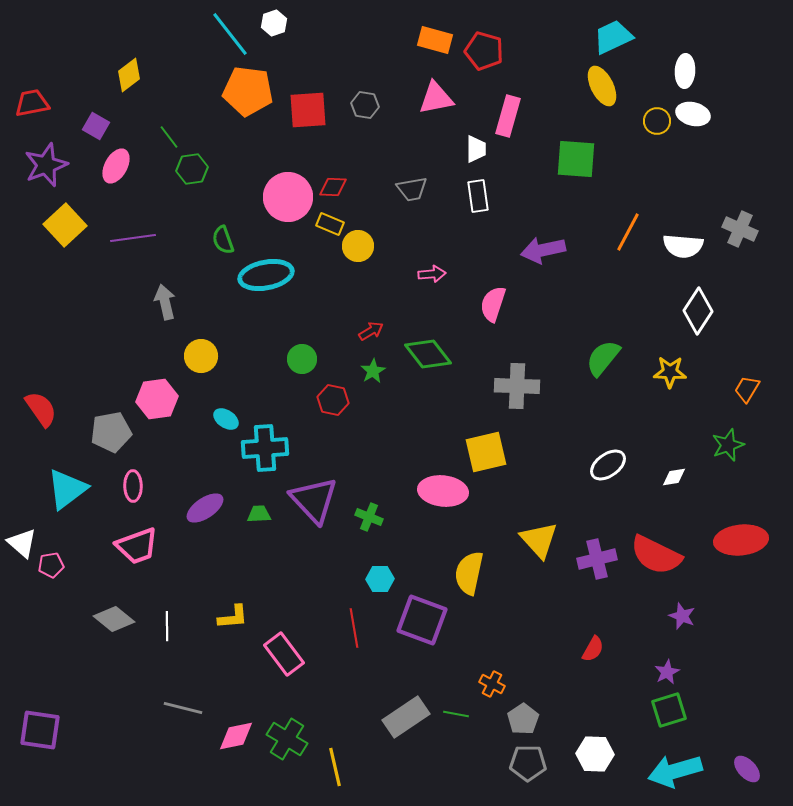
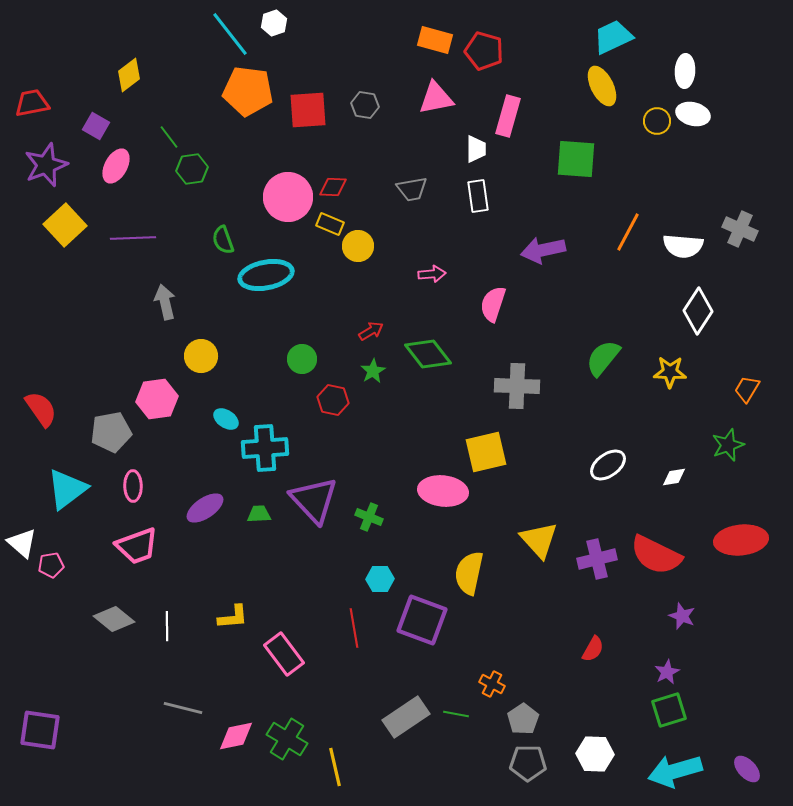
purple line at (133, 238): rotated 6 degrees clockwise
